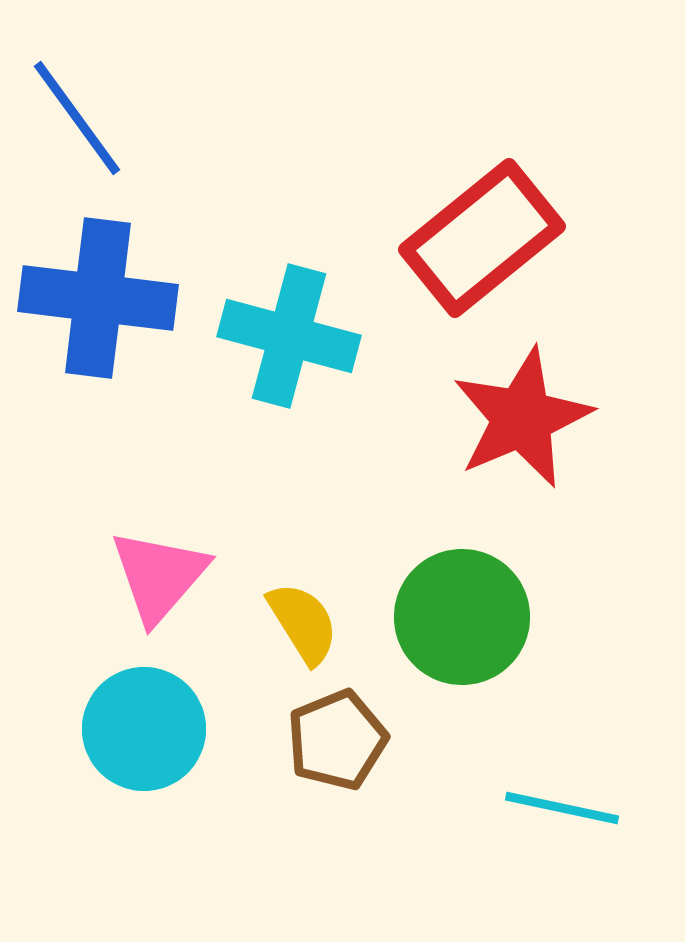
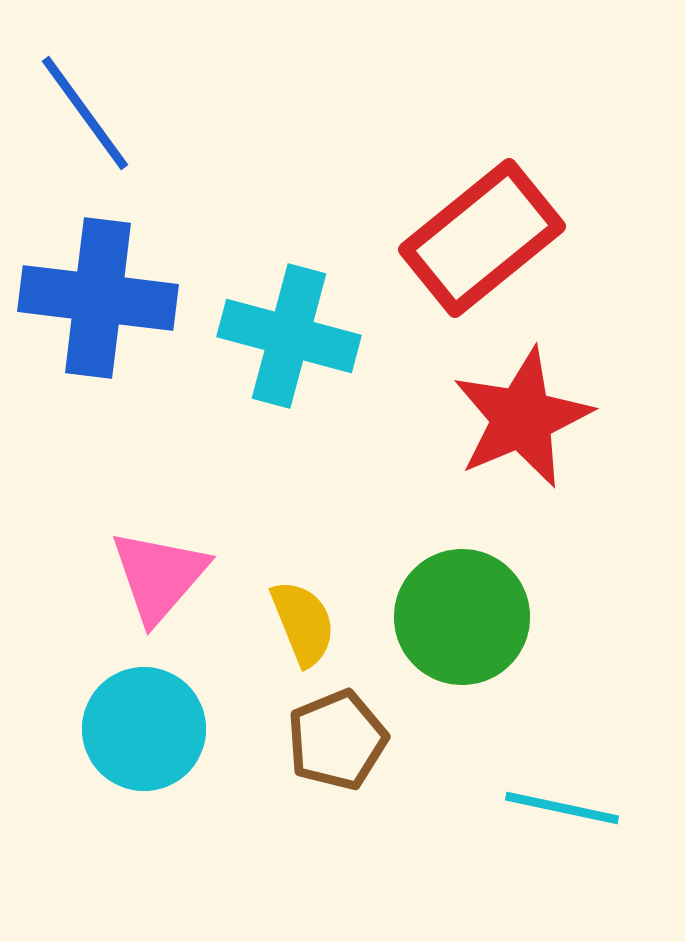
blue line: moved 8 px right, 5 px up
yellow semicircle: rotated 10 degrees clockwise
